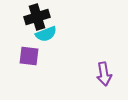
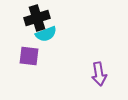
black cross: moved 1 px down
purple arrow: moved 5 px left
